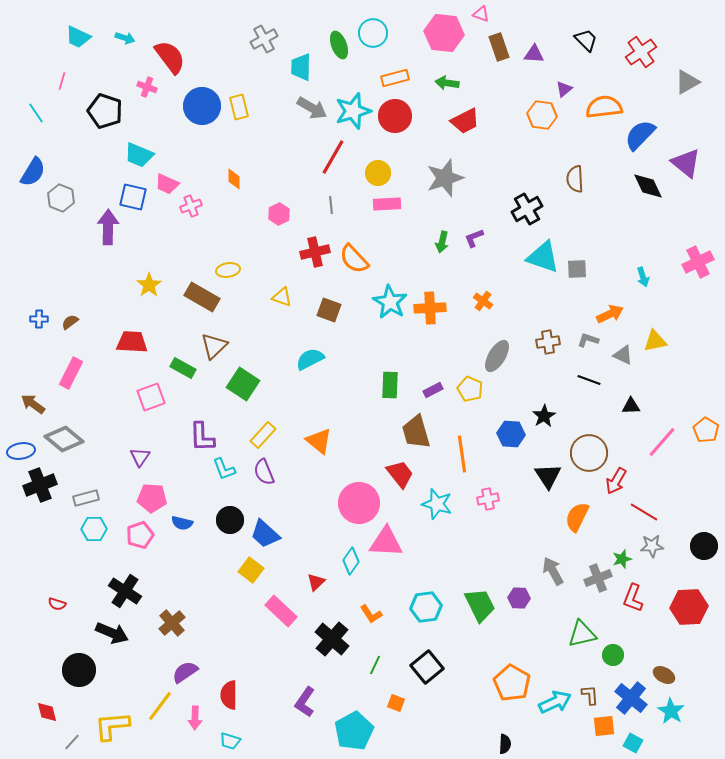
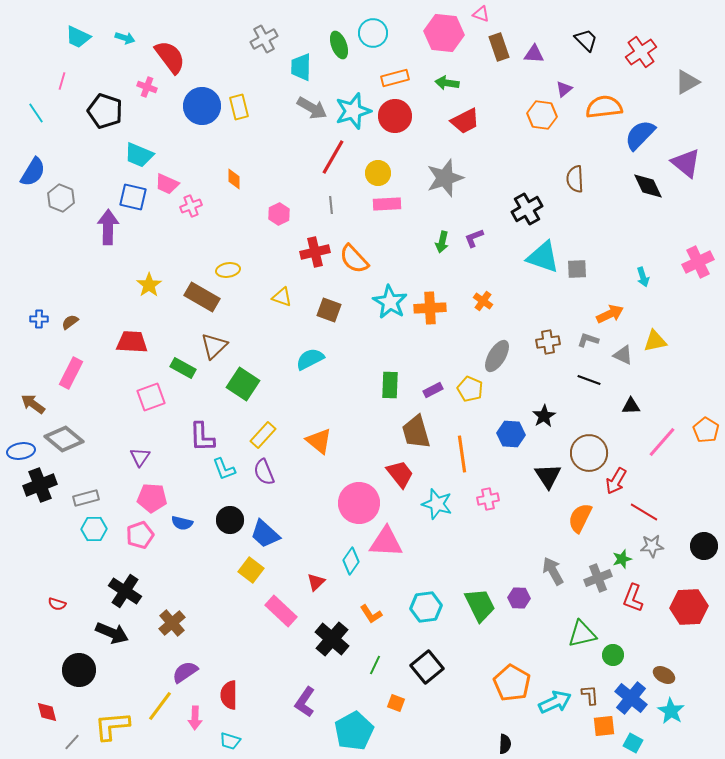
orange semicircle at (577, 517): moved 3 px right, 1 px down
